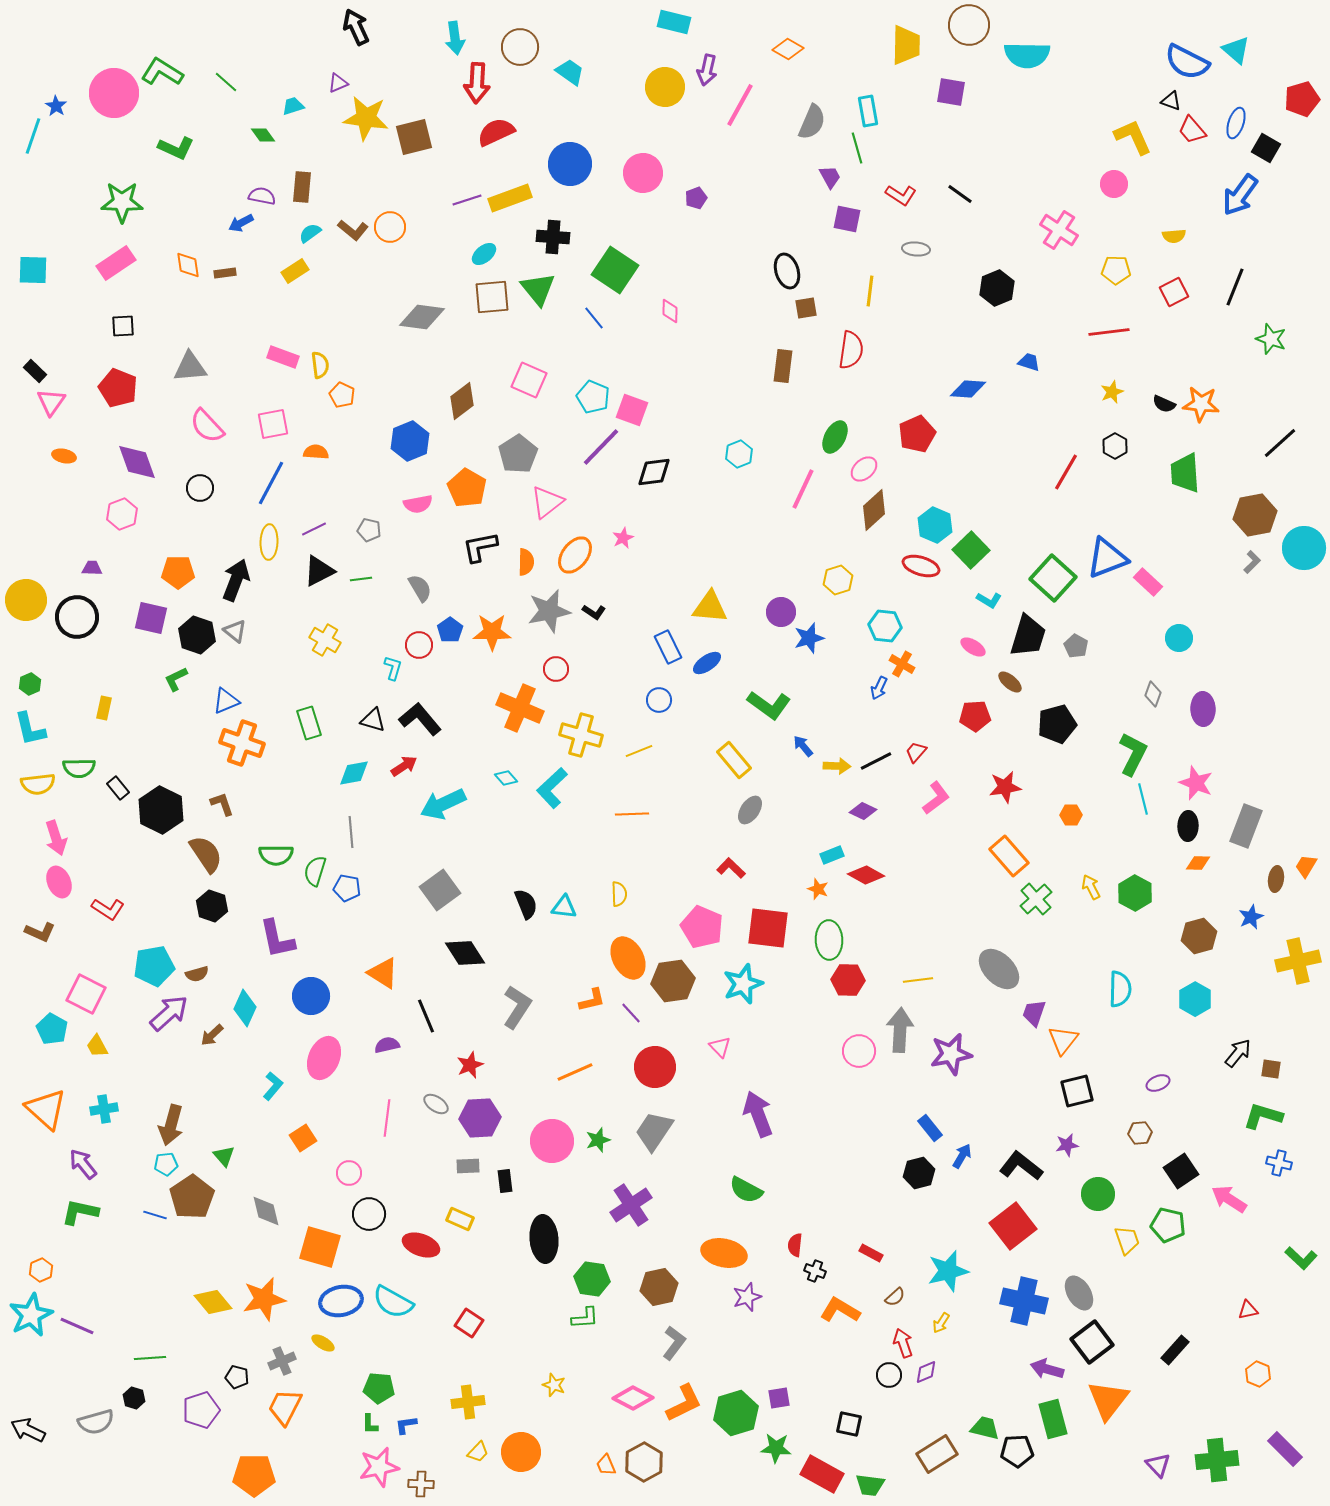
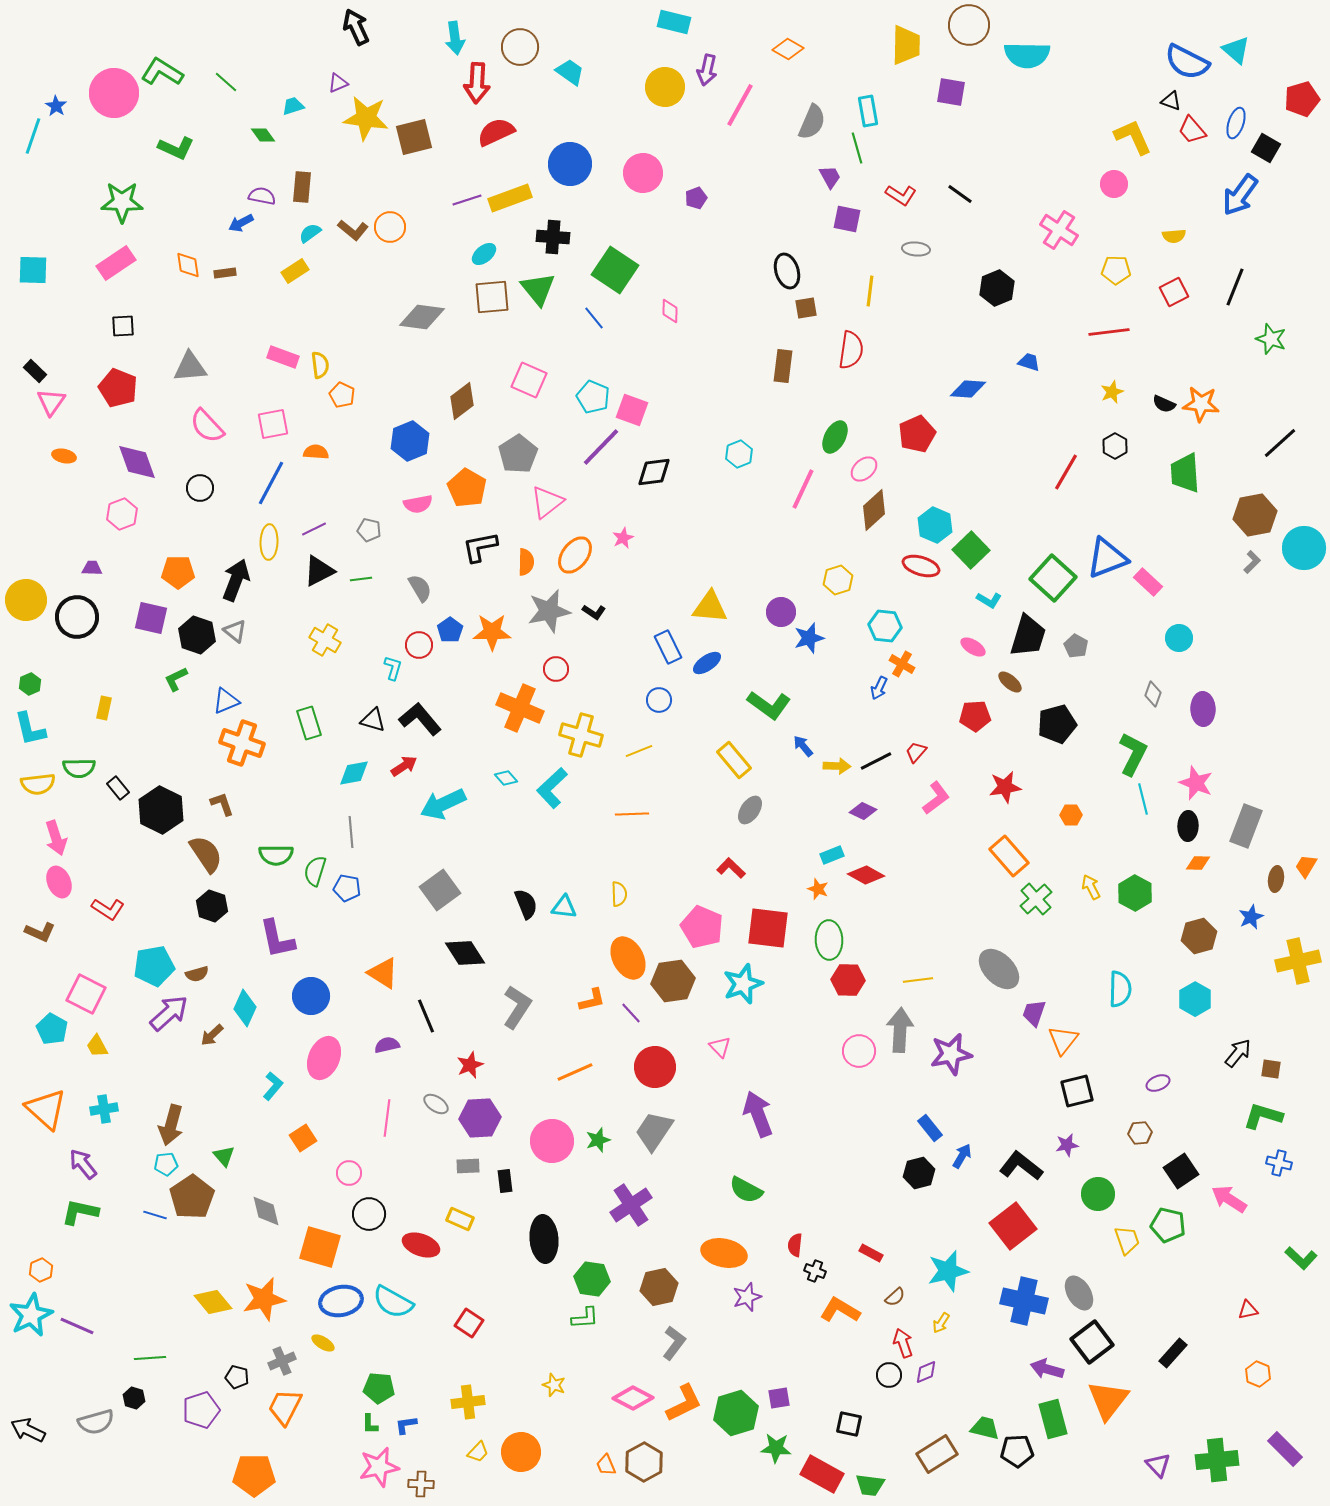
black rectangle at (1175, 1350): moved 2 px left, 3 px down
